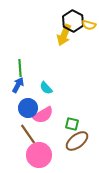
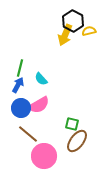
yellow semicircle: moved 6 px down; rotated 152 degrees clockwise
yellow arrow: moved 1 px right
green line: rotated 18 degrees clockwise
cyan semicircle: moved 5 px left, 9 px up
blue circle: moved 7 px left
pink semicircle: moved 4 px left, 10 px up
brown line: rotated 15 degrees counterclockwise
brown ellipse: rotated 15 degrees counterclockwise
pink circle: moved 5 px right, 1 px down
